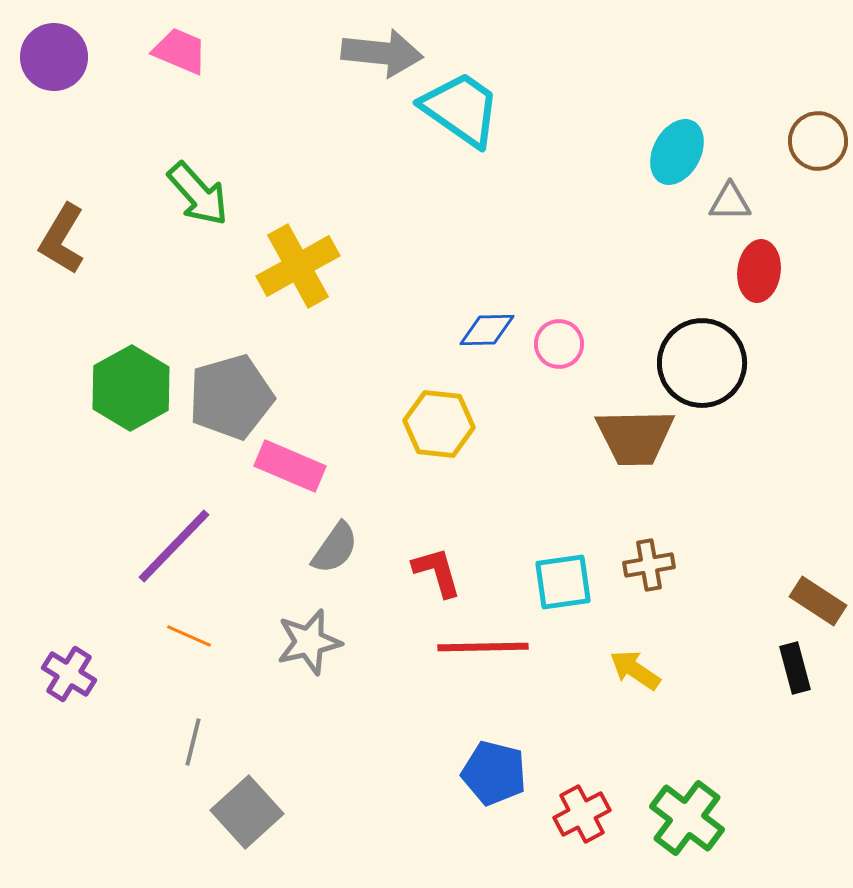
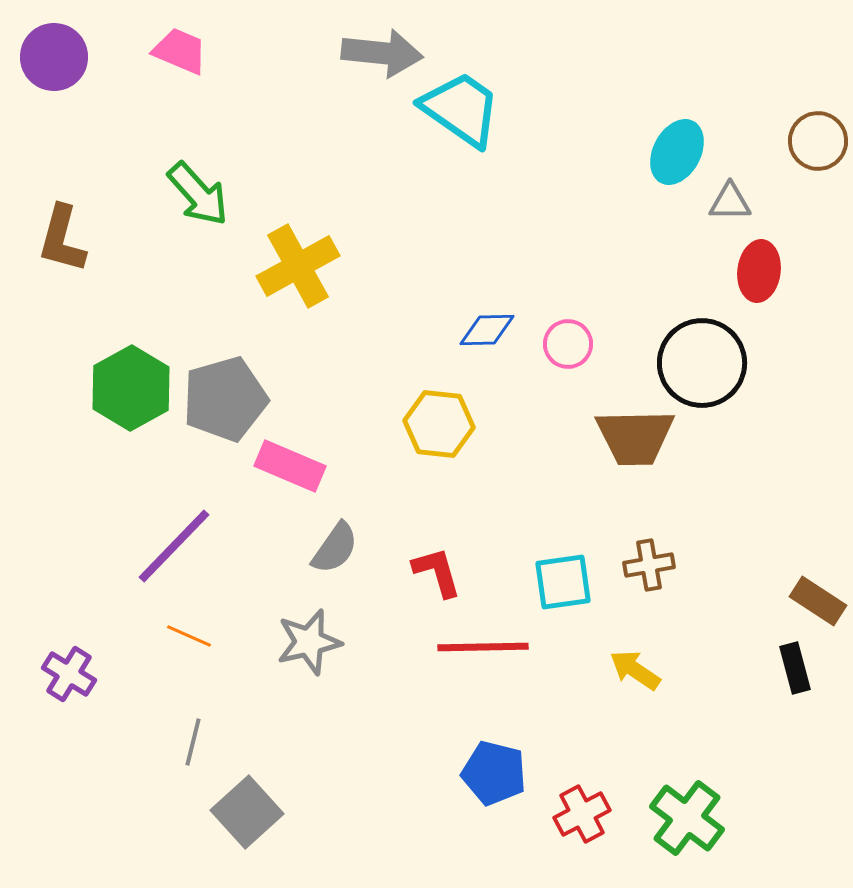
brown L-shape: rotated 16 degrees counterclockwise
pink circle: moved 9 px right
gray pentagon: moved 6 px left, 2 px down
